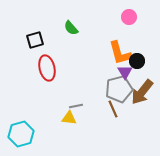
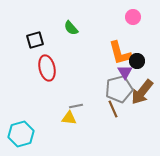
pink circle: moved 4 px right
